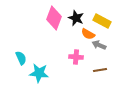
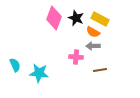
yellow rectangle: moved 2 px left, 2 px up
orange semicircle: moved 5 px right, 2 px up
gray arrow: moved 6 px left, 1 px down; rotated 24 degrees counterclockwise
cyan semicircle: moved 6 px left, 7 px down
